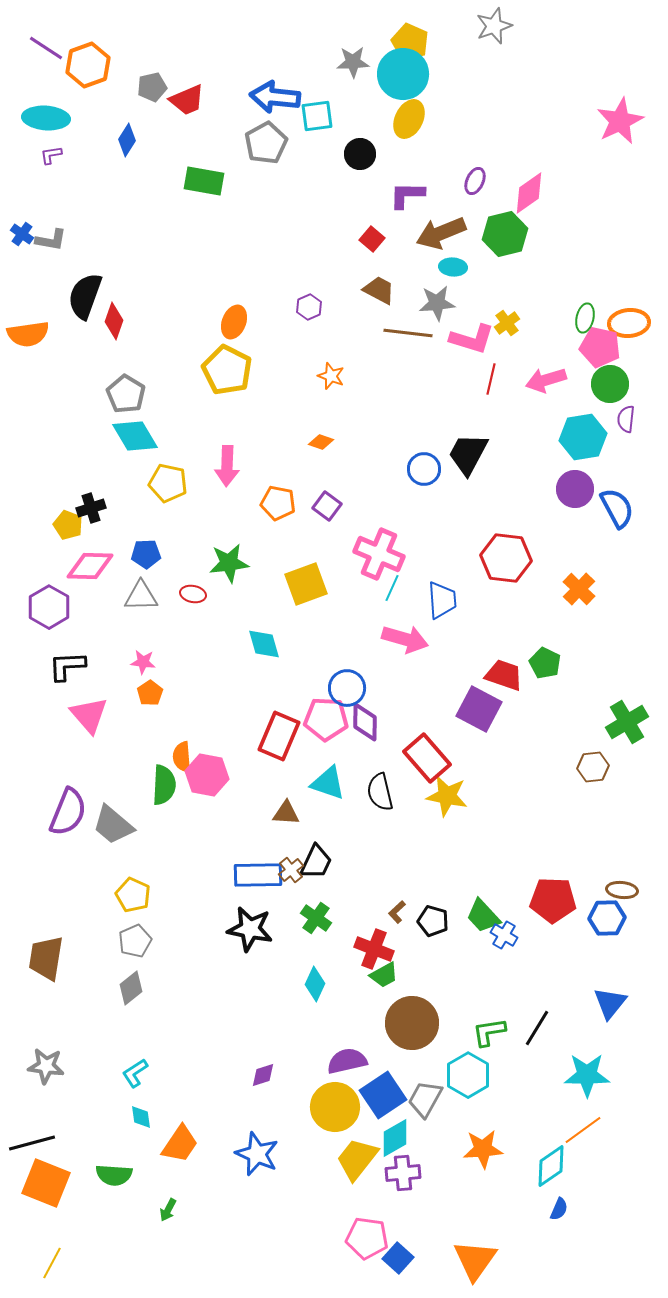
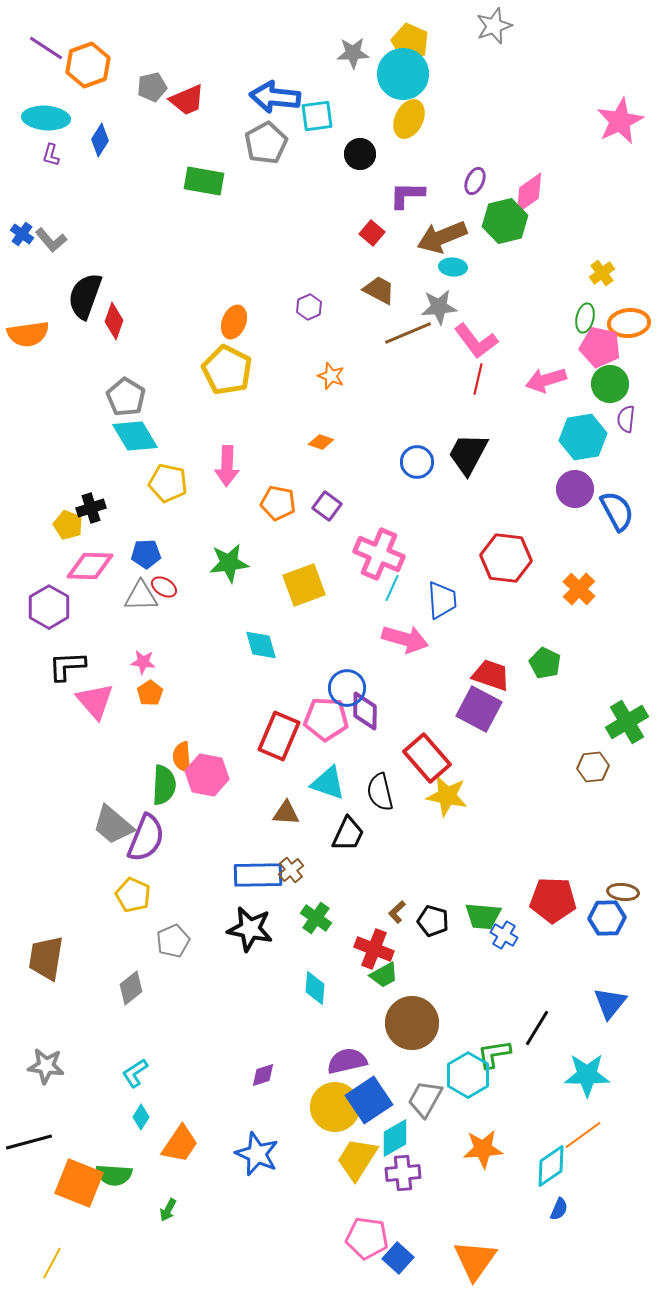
gray star at (353, 62): moved 9 px up
blue diamond at (127, 140): moved 27 px left
purple L-shape at (51, 155): rotated 65 degrees counterclockwise
brown arrow at (441, 233): moved 1 px right, 4 px down
green hexagon at (505, 234): moved 13 px up
red square at (372, 239): moved 6 px up
gray L-shape at (51, 240): rotated 40 degrees clockwise
gray star at (437, 303): moved 2 px right, 4 px down
yellow cross at (507, 323): moved 95 px right, 50 px up
brown line at (408, 333): rotated 30 degrees counterclockwise
pink L-shape at (472, 339): moved 4 px right, 2 px down; rotated 36 degrees clockwise
red line at (491, 379): moved 13 px left
gray pentagon at (126, 394): moved 3 px down
blue circle at (424, 469): moved 7 px left, 7 px up
blue semicircle at (617, 508): moved 3 px down
yellow square at (306, 584): moved 2 px left, 1 px down
red ellipse at (193, 594): moved 29 px left, 7 px up; rotated 20 degrees clockwise
cyan diamond at (264, 644): moved 3 px left, 1 px down
red trapezoid at (504, 675): moved 13 px left
pink triangle at (89, 715): moved 6 px right, 14 px up
purple diamond at (365, 722): moved 11 px up
purple semicircle at (68, 812): moved 78 px right, 26 px down
black trapezoid at (316, 862): moved 32 px right, 28 px up
brown ellipse at (622, 890): moved 1 px right, 2 px down
green trapezoid at (483, 916): rotated 42 degrees counterclockwise
gray pentagon at (135, 941): moved 38 px right
cyan diamond at (315, 984): moved 4 px down; rotated 20 degrees counterclockwise
green L-shape at (489, 1032): moved 5 px right, 22 px down
blue square at (383, 1095): moved 14 px left, 5 px down
cyan diamond at (141, 1117): rotated 40 degrees clockwise
orange line at (583, 1130): moved 5 px down
black line at (32, 1143): moved 3 px left, 1 px up
yellow trapezoid at (357, 1159): rotated 6 degrees counterclockwise
orange square at (46, 1183): moved 33 px right
